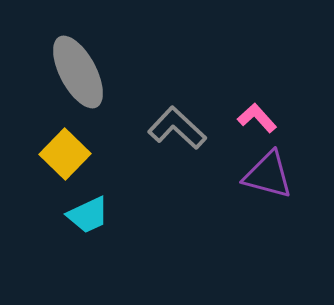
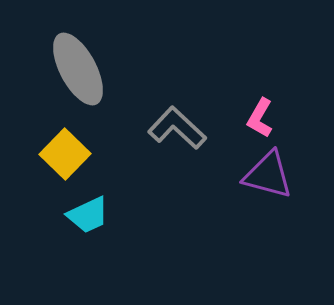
gray ellipse: moved 3 px up
pink L-shape: moved 3 px right; rotated 108 degrees counterclockwise
